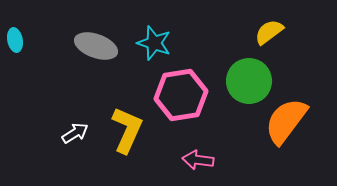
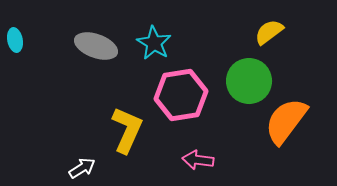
cyan star: rotated 12 degrees clockwise
white arrow: moved 7 px right, 35 px down
